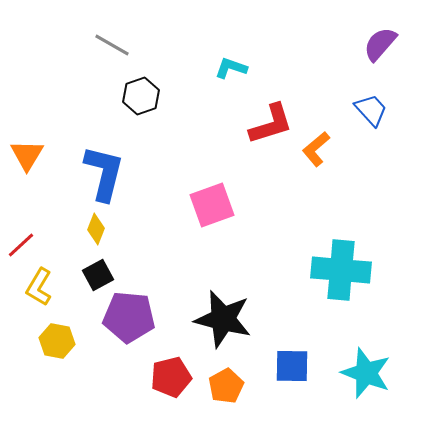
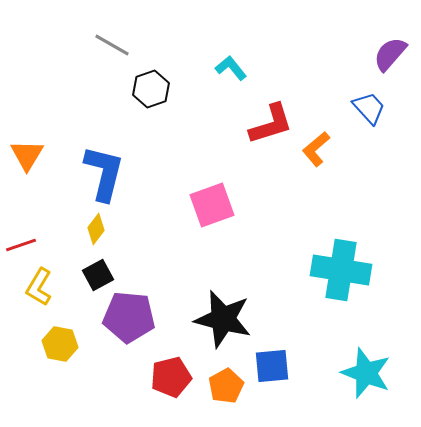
purple semicircle: moved 10 px right, 10 px down
cyan L-shape: rotated 32 degrees clockwise
black hexagon: moved 10 px right, 7 px up
blue trapezoid: moved 2 px left, 2 px up
yellow diamond: rotated 16 degrees clockwise
red line: rotated 24 degrees clockwise
cyan cross: rotated 4 degrees clockwise
yellow hexagon: moved 3 px right, 3 px down
blue square: moved 20 px left; rotated 6 degrees counterclockwise
